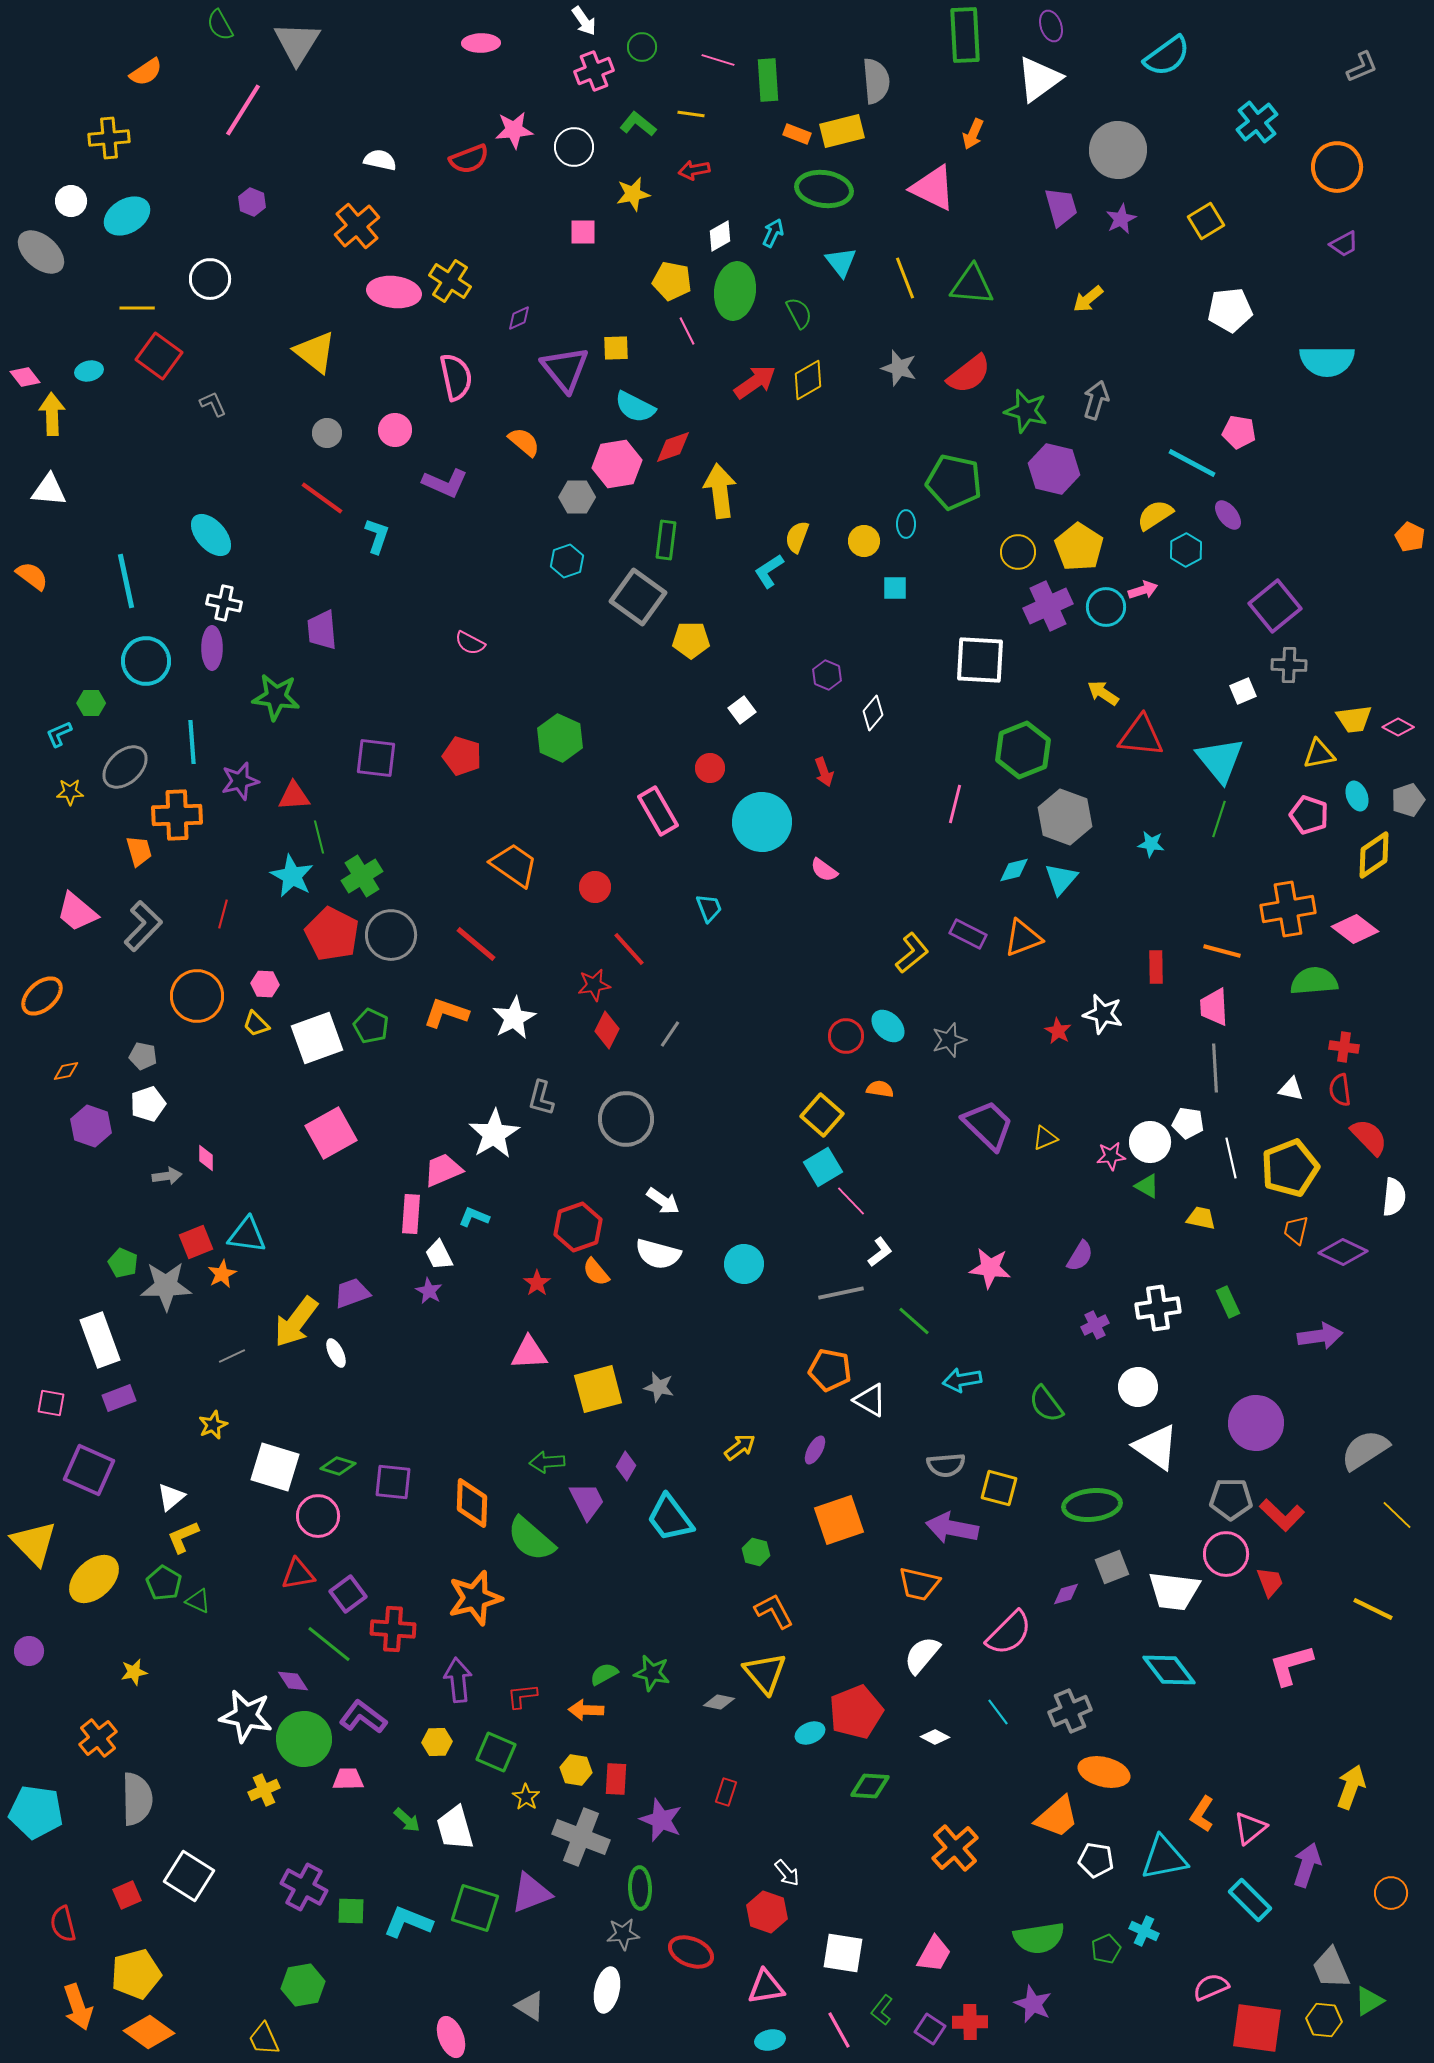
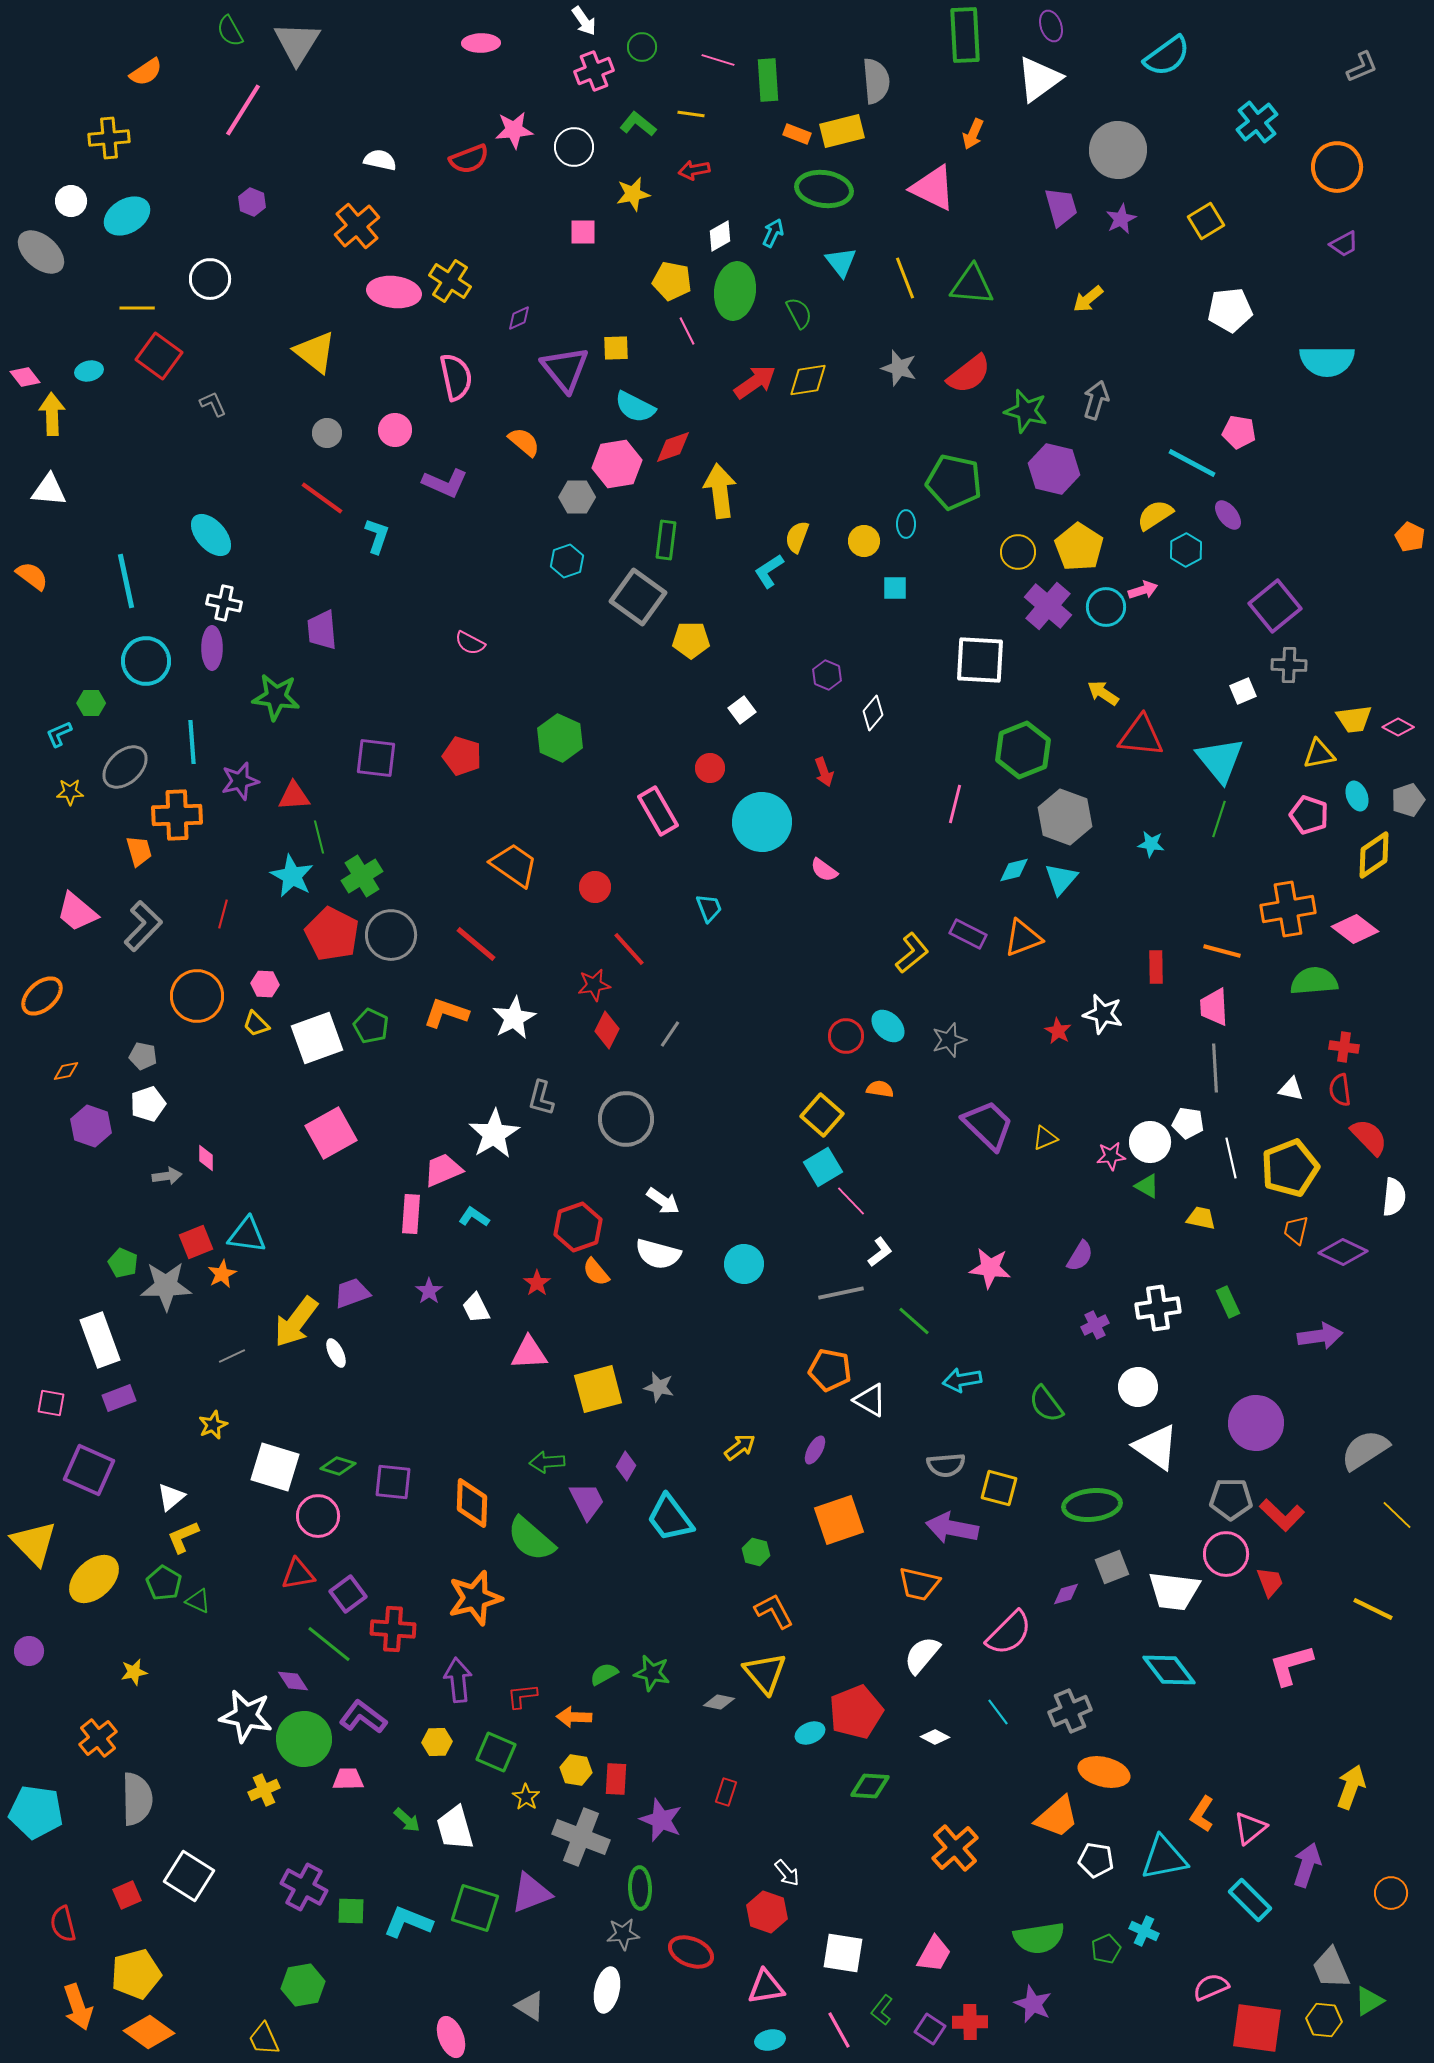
green semicircle at (220, 25): moved 10 px right, 6 px down
yellow diamond at (808, 380): rotated 21 degrees clockwise
purple cross at (1048, 606): rotated 24 degrees counterclockwise
cyan L-shape at (474, 1217): rotated 12 degrees clockwise
white trapezoid at (439, 1255): moved 37 px right, 53 px down
purple star at (429, 1291): rotated 8 degrees clockwise
orange arrow at (586, 1710): moved 12 px left, 7 px down
